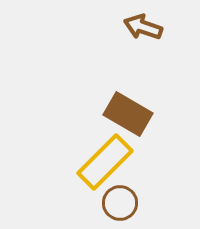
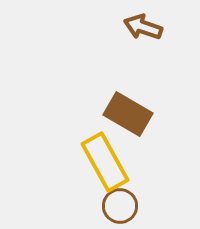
yellow rectangle: rotated 74 degrees counterclockwise
brown circle: moved 3 px down
